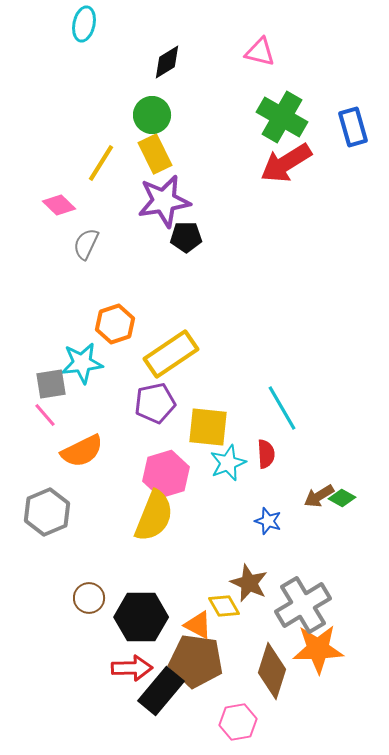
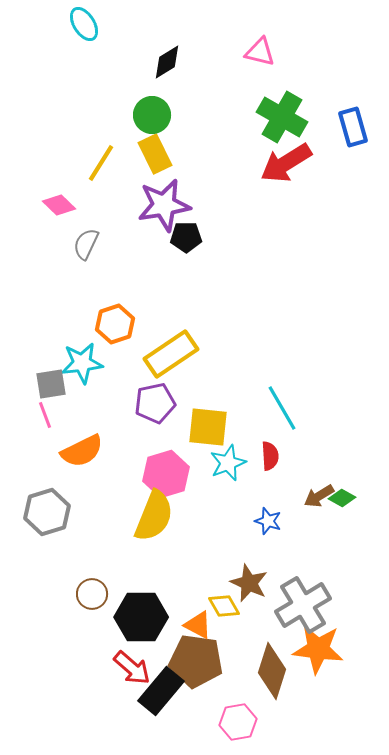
cyan ellipse at (84, 24): rotated 44 degrees counterclockwise
purple star at (164, 201): moved 4 px down
pink line at (45, 415): rotated 20 degrees clockwise
red semicircle at (266, 454): moved 4 px right, 2 px down
gray hexagon at (47, 512): rotated 6 degrees clockwise
brown circle at (89, 598): moved 3 px right, 4 px up
orange star at (318, 649): rotated 9 degrees clockwise
red arrow at (132, 668): rotated 42 degrees clockwise
